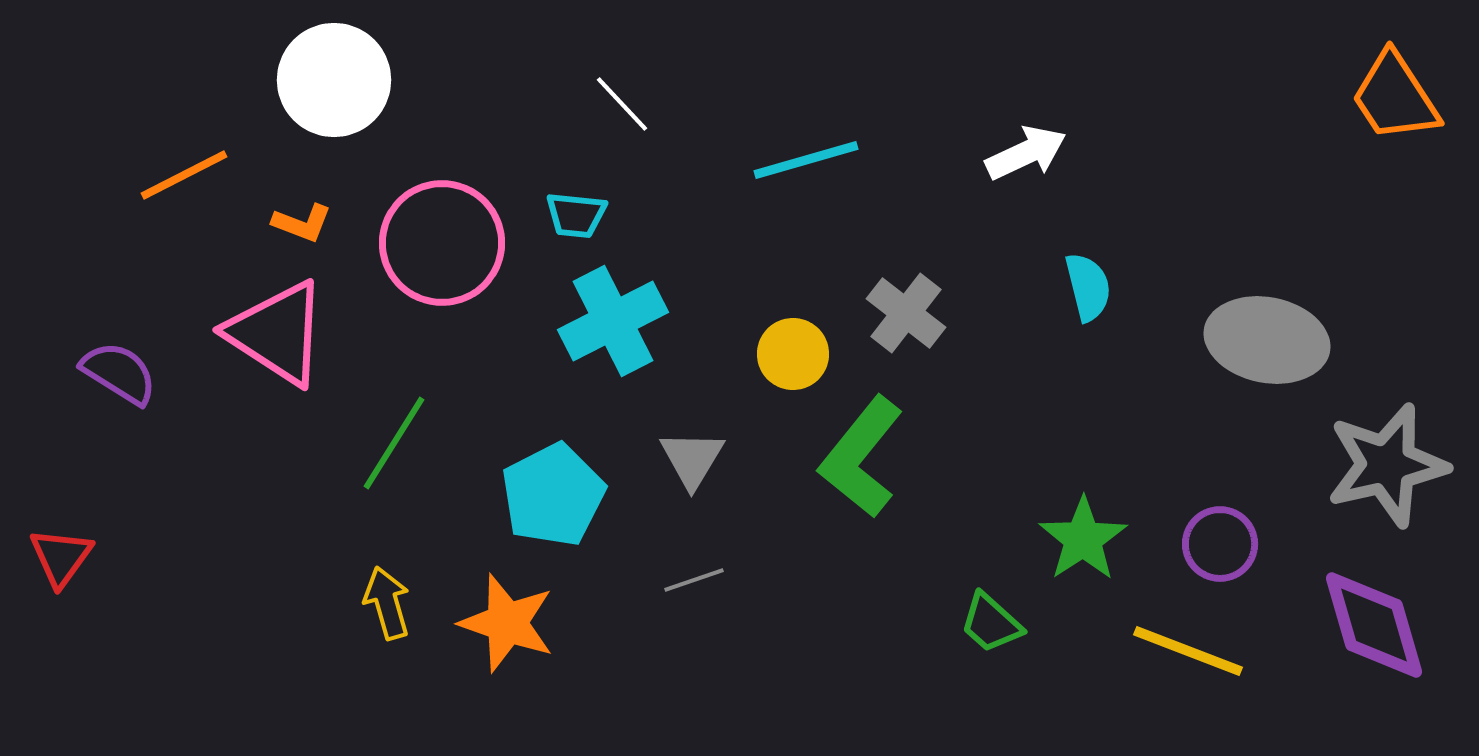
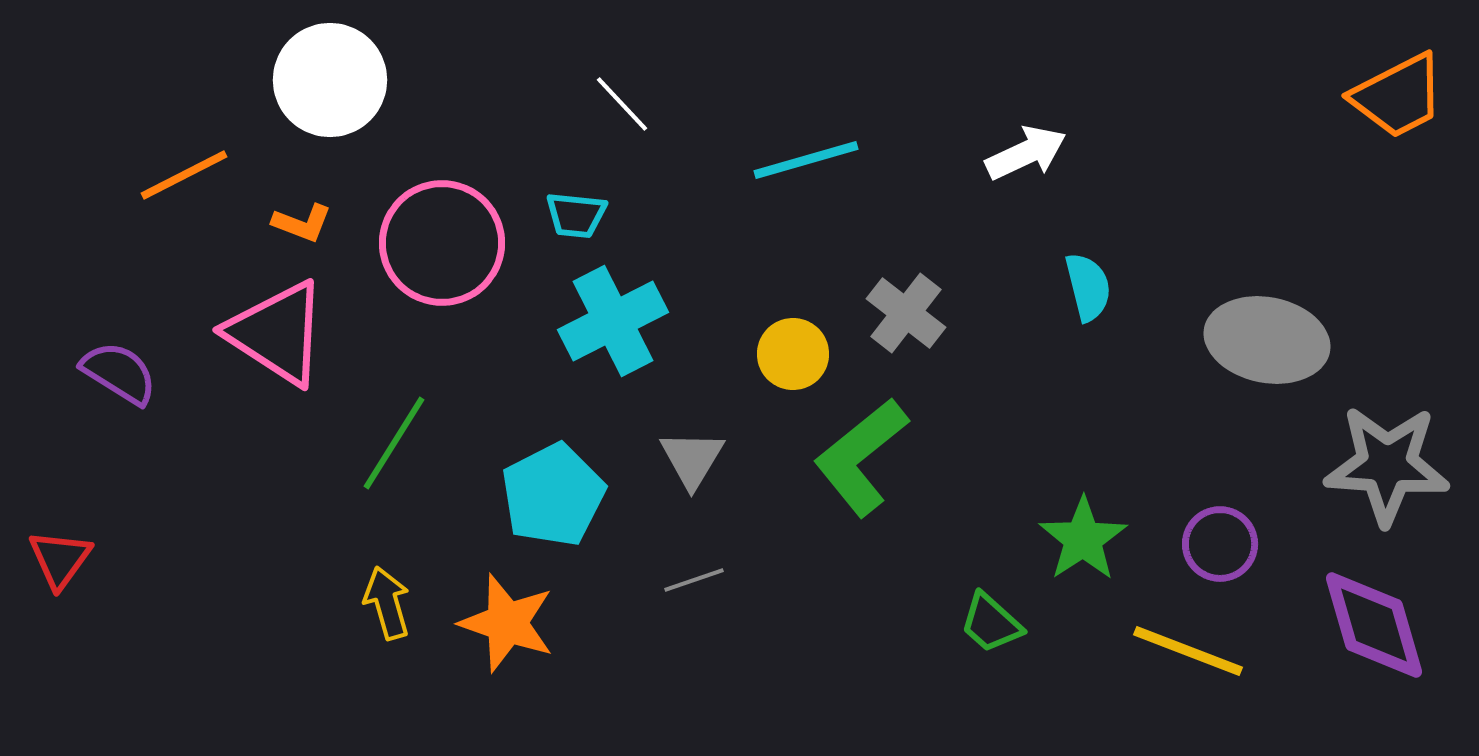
white circle: moved 4 px left
orange trapezoid: moved 3 px right, 1 px up; rotated 84 degrees counterclockwise
green L-shape: rotated 12 degrees clockwise
gray star: rotated 17 degrees clockwise
red triangle: moved 1 px left, 2 px down
